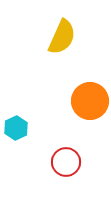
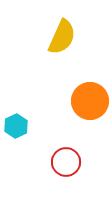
cyan hexagon: moved 2 px up
